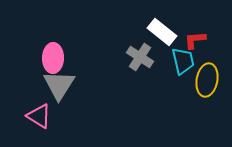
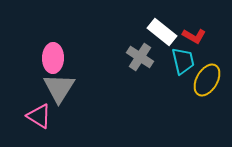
red L-shape: moved 1 px left, 4 px up; rotated 145 degrees counterclockwise
yellow ellipse: rotated 20 degrees clockwise
gray triangle: moved 3 px down
